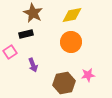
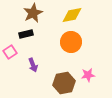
brown star: rotated 18 degrees clockwise
